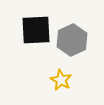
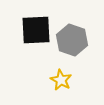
gray hexagon: rotated 16 degrees counterclockwise
